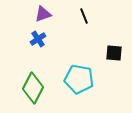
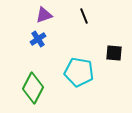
purple triangle: moved 1 px right, 1 px down
cyan pentagon: moved 7 px up
